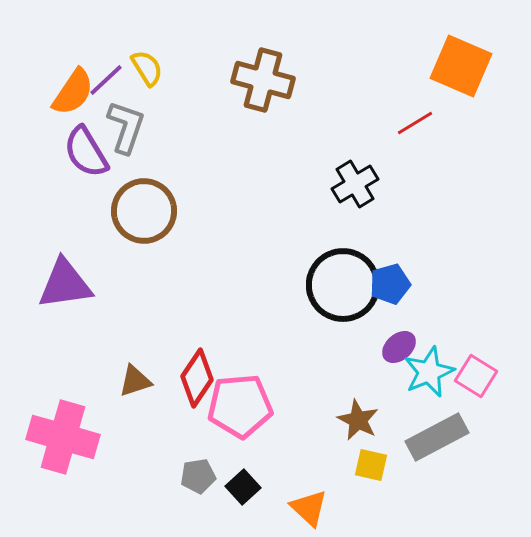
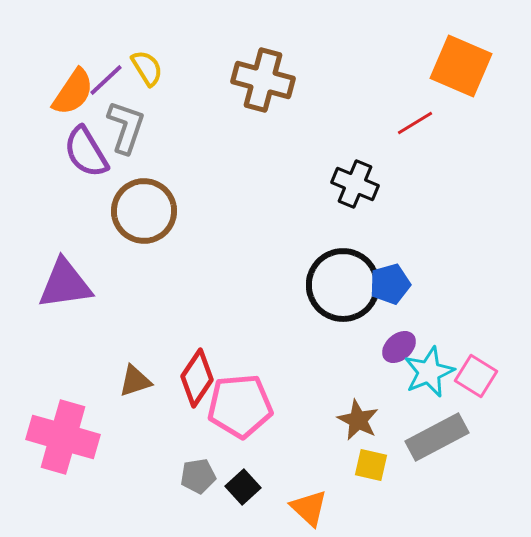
black cross: rotated 36 degrees counterclockwise
